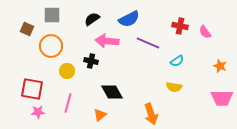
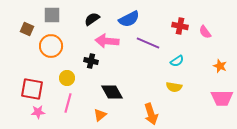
yellow circle: moved 7 px down
